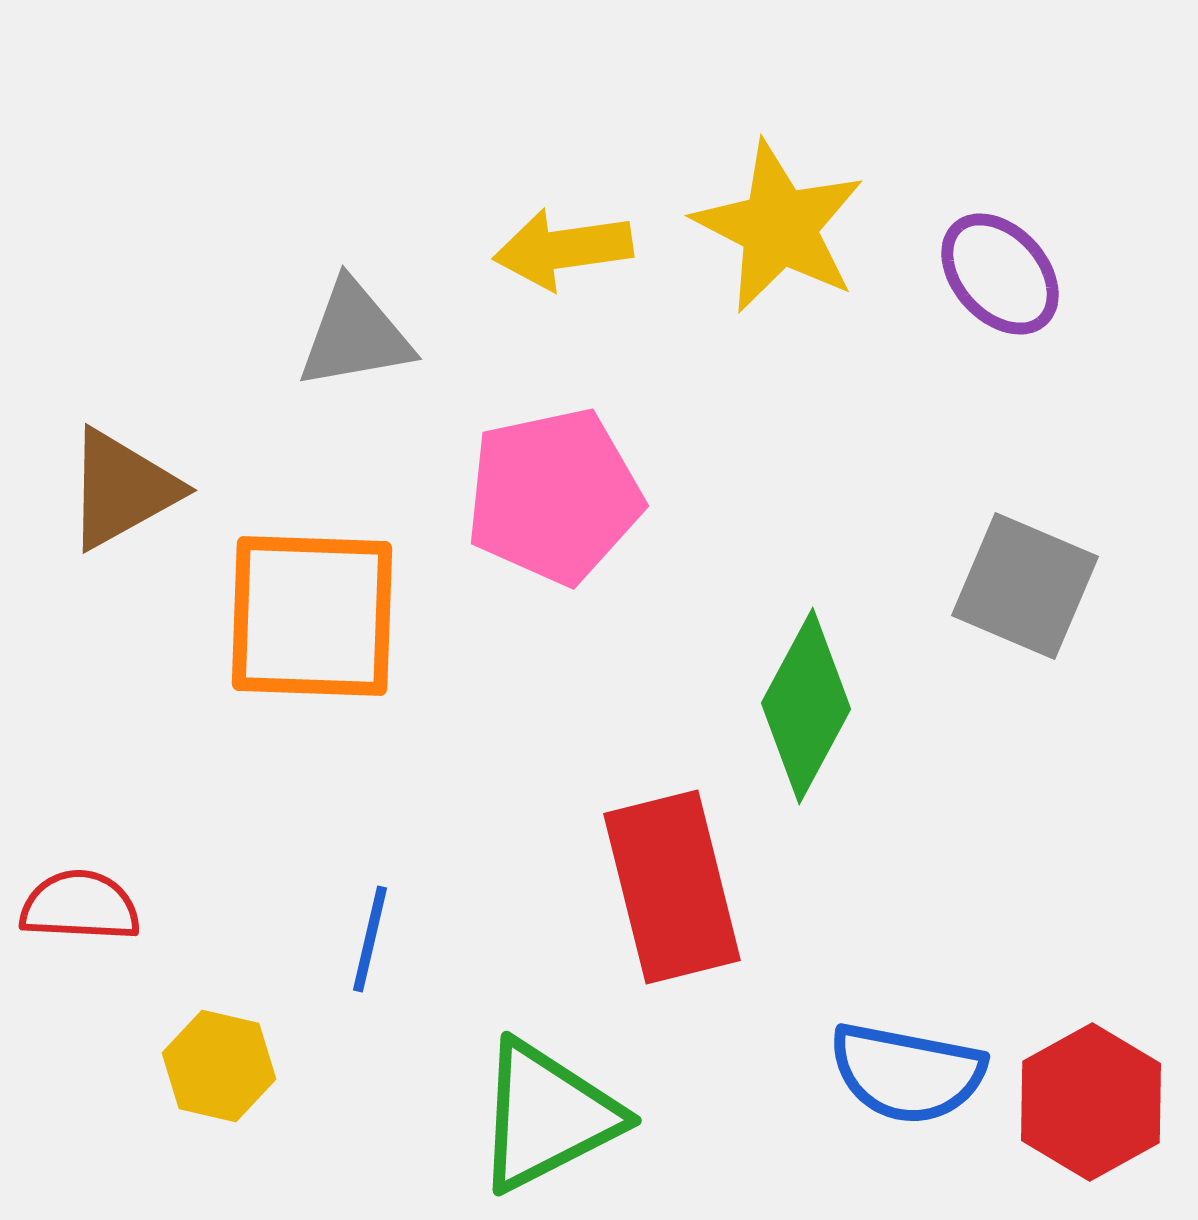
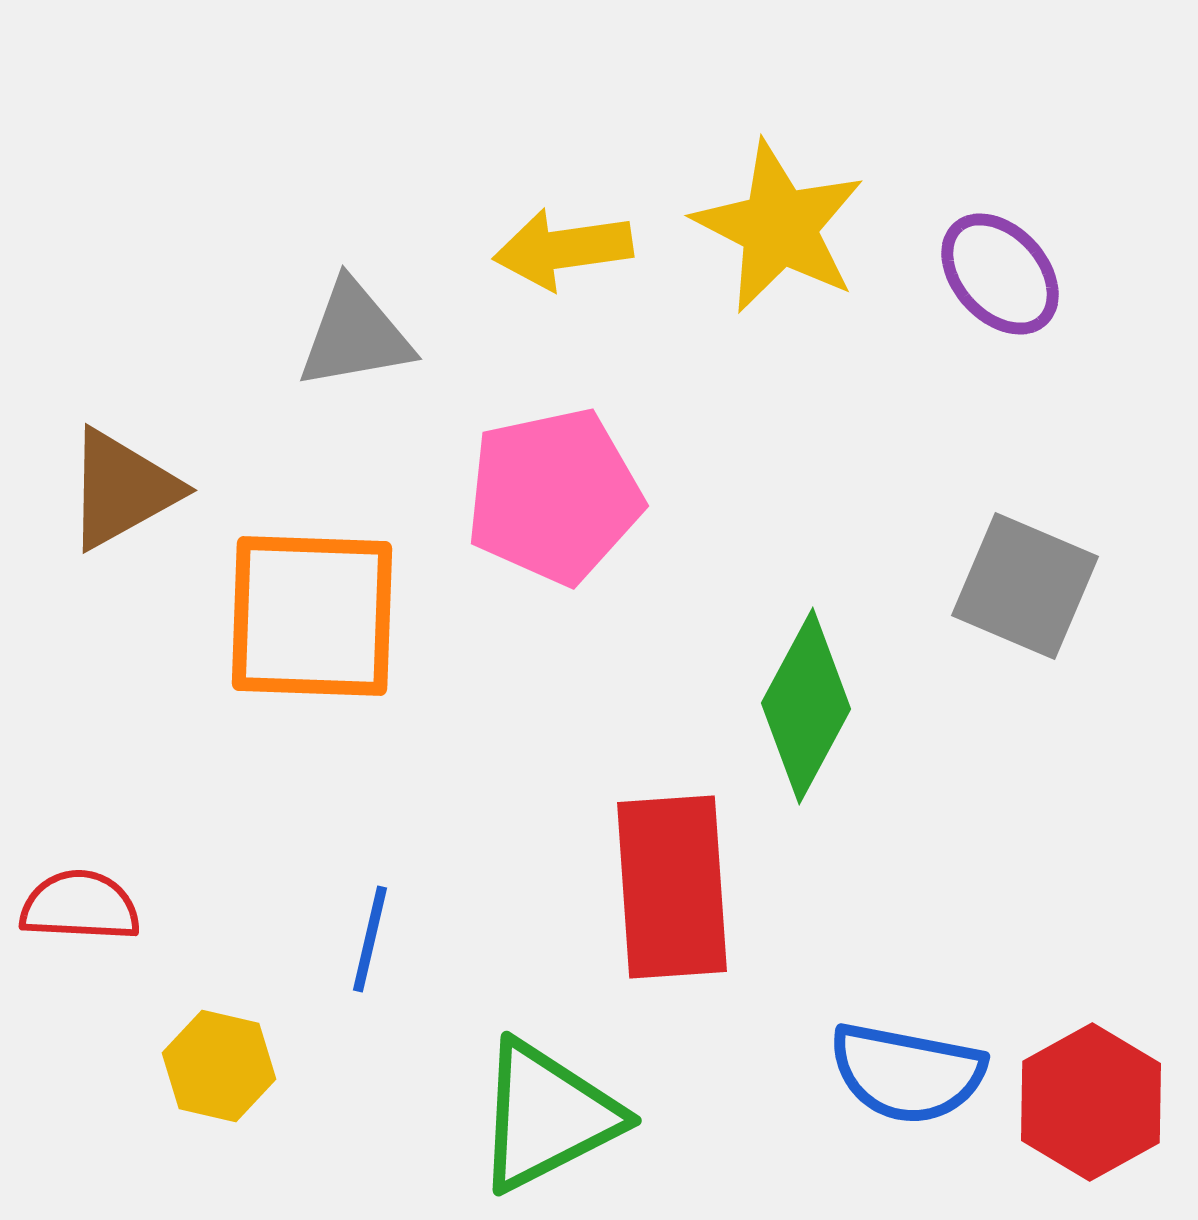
red rectangle: rotated 10 degrees clockwise
